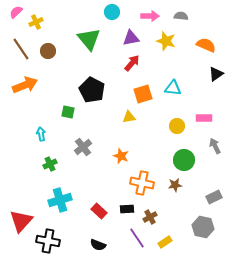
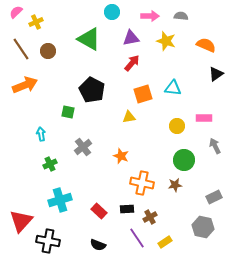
green triangle: rotated 20 degrees counterclockwise
